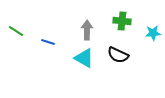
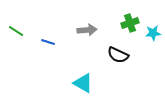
green cross: moved 8 px right, 2 px down; rotated 24 degrees counterclockwise
gray arrow: rotated 84 degrees clockwise
cyan triangle: moved 1 px left, 25 px down
